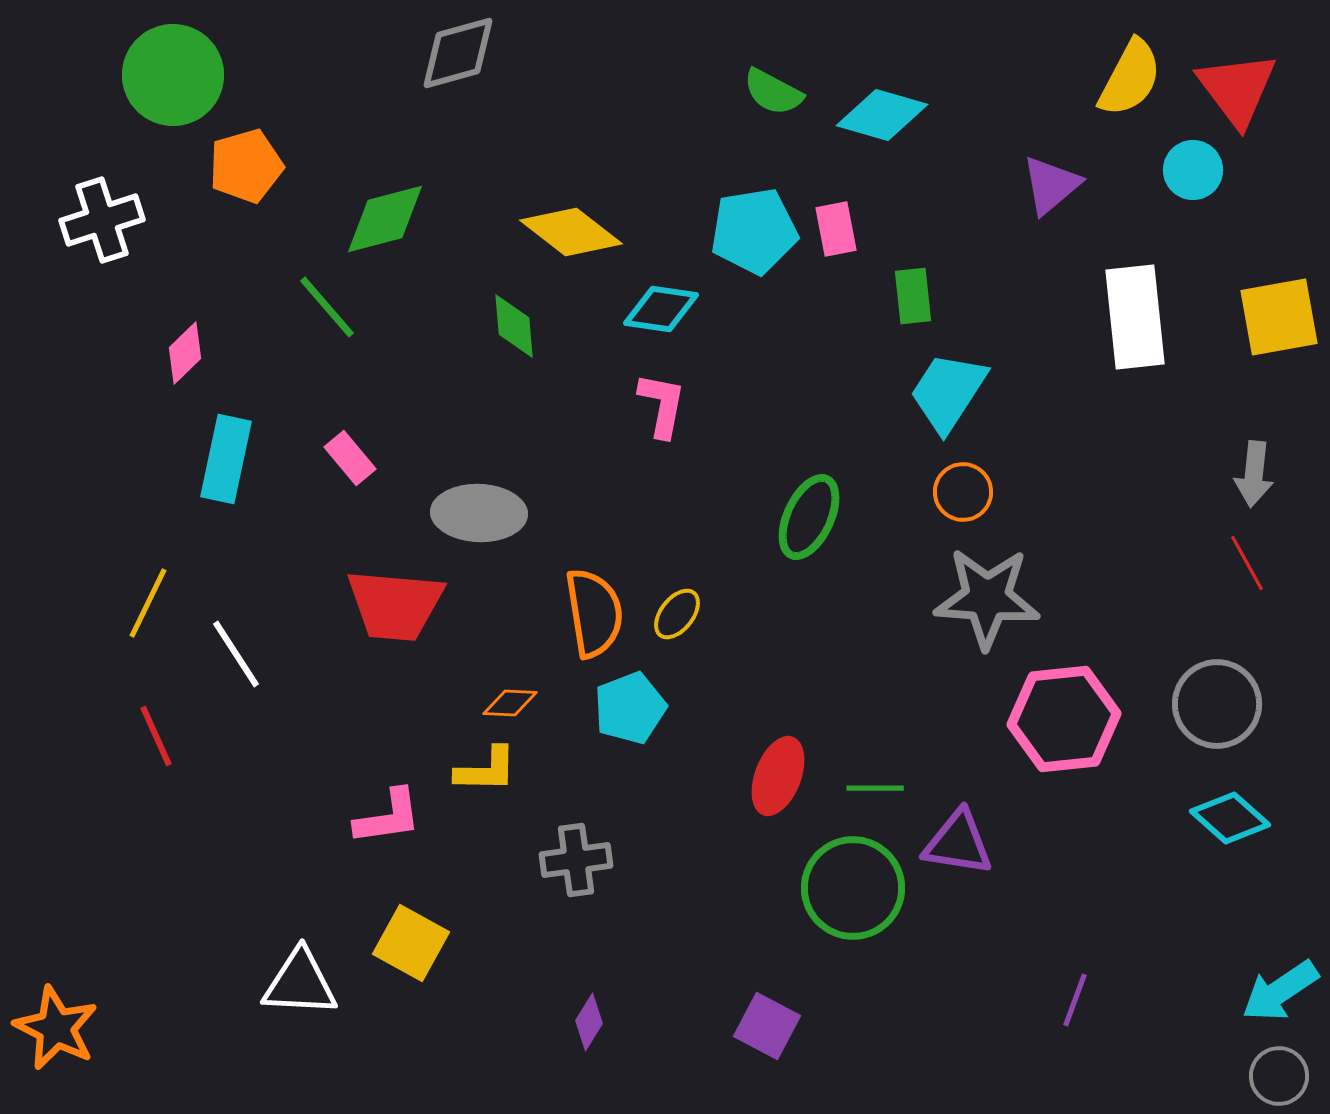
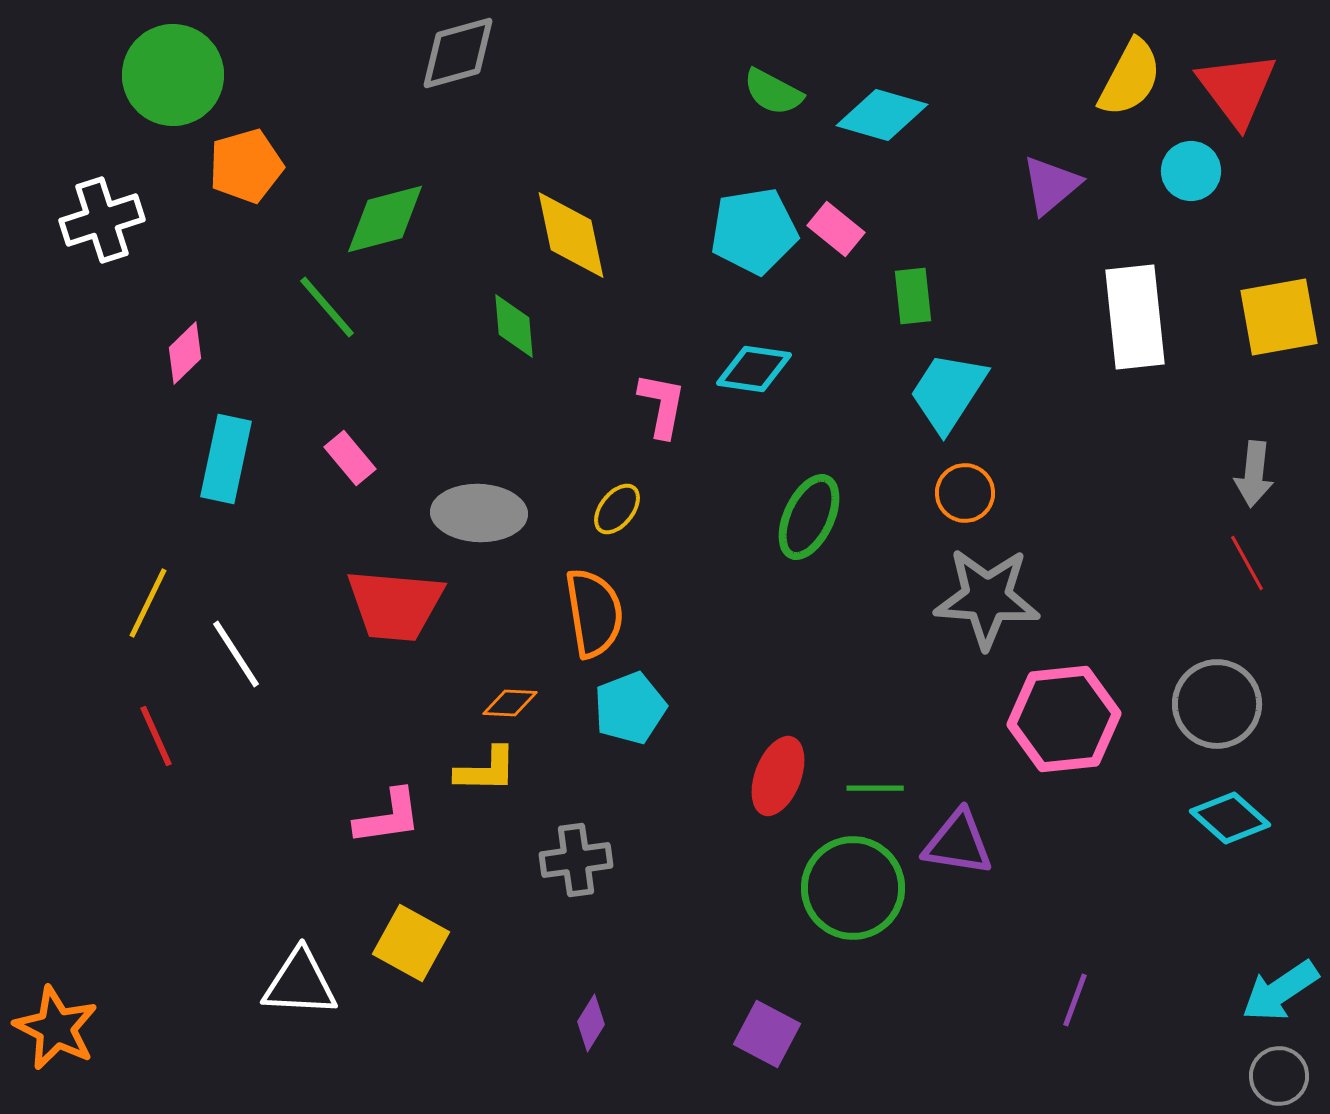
cyan circle at (1193, 170): moved 2 px left, 1 px down
pink rectangle at (836, 229): rotated 40 degrees counterclockwise
yellow diamond at (571, 232): moved 3 px down; rotated 40 degrees clockwise
cyan diamond at (661, 309): moved 93 px right, 60 px down
orange circle at (963, 492): moved 2 px right, 1 px down
yellow ellipse at (677, 614): moved 60 px left, 105 px up
purple diamond at (589, 1022): moved 2 px right, 1 px down
purple square at (767, 1026): moved 8 px down
